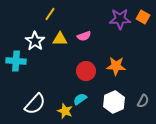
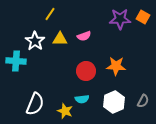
cyan semicircle: moved 2 px right; rotated 152 degrees counterclockwise
white semicircle: rotated 20 degrees counterclockwise
